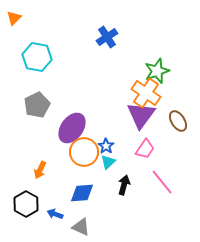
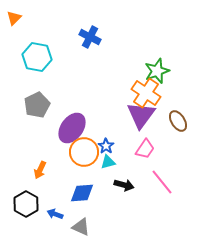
blue cross: moved 17 px left; rotated 30 degrees counterclockwise
cyan triangle: rotated 28 degrees clockwise
black arrow: rotated 90 degrees clockwise
